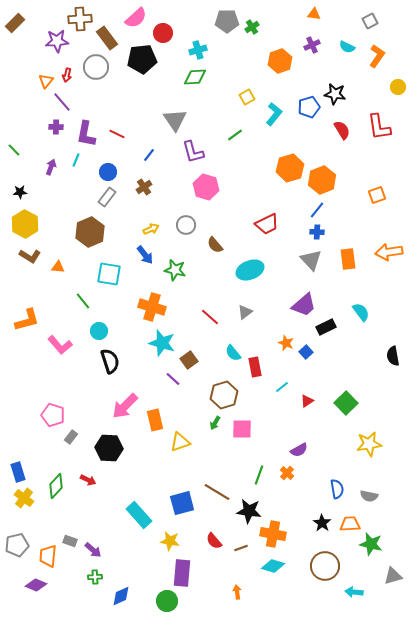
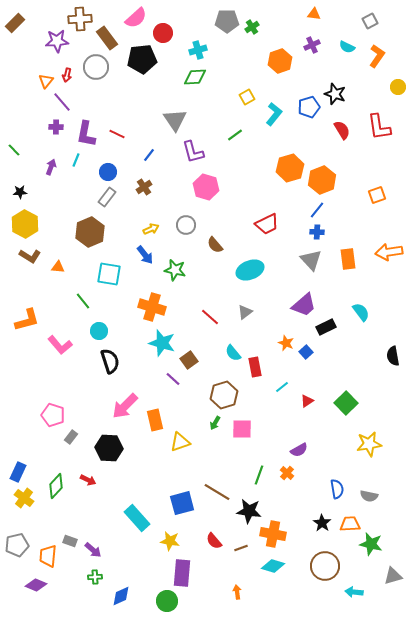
black star at (335, 94): rotated 10 degrees clockwise
blue rectangle at (18, 472): rotated 42 degrees clockwise
cyan rectangle at (139, 515): moved 2 px left, 3 px down
